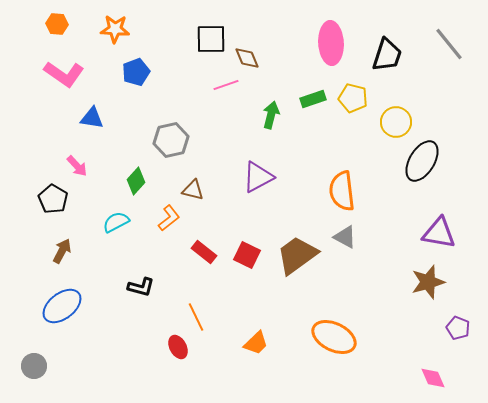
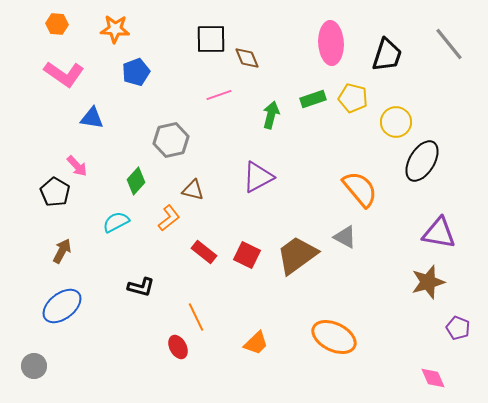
pink line at (226, 85): moved 7 px left, 10 px down
orange semicircle at (342, 191): moved 18 px right, 2 px up; rotated 147 degrees clockwise
black pentagon at (53, 199): moved 2 px right, 7 px up
